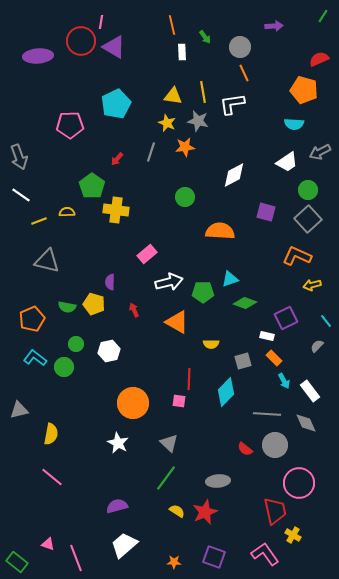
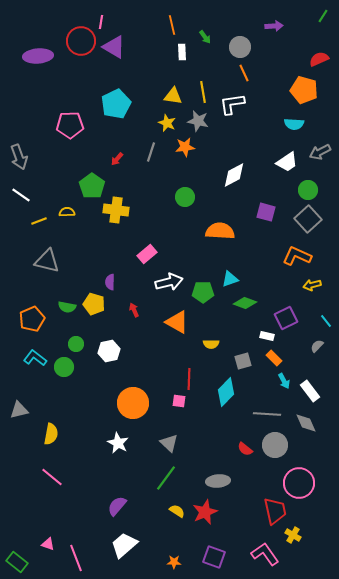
purple semicircle at (117, 506): rotated 35 degrees counterclockwise
